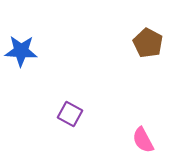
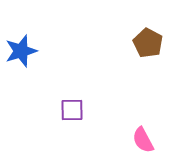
blue star: rotated 20 degrees counterclockwise
purple square: moved 2 px right, 4 px up; rotated 30 degrees counterclockwise
